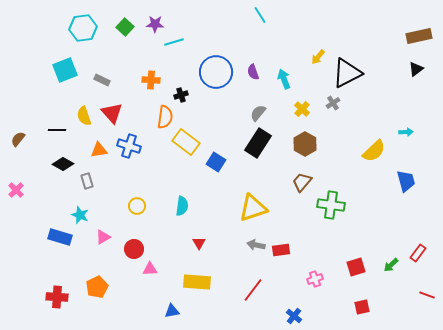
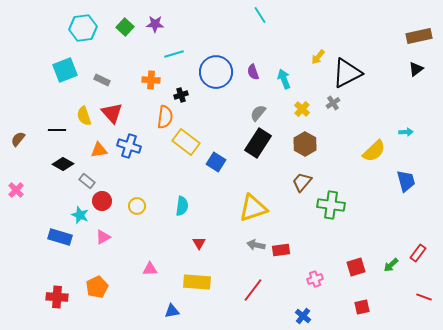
cyan line at (174, 42): moved 12 px down
gray rectangle at (87, 181): rotated 35 degrees counterclockwise
red circle at (134, 249): moved 32 px left, 48 px up
red line at (427, 295): moved 3 px left, 2 px down
blue cross at (294, 316): moved 9 px right
